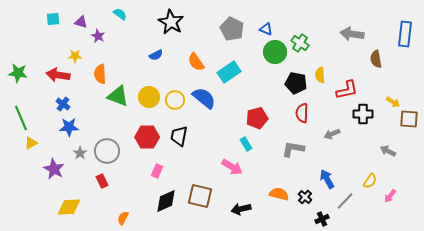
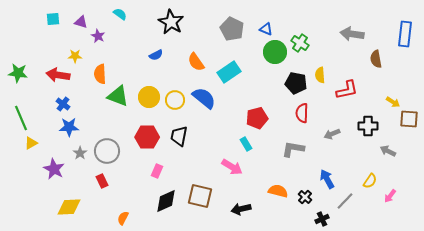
black cross at (363, 114): moved 5 px right, 12 px down
orange semicircle at (279, 194): moved 1 px left, 3 px up
